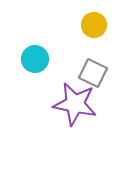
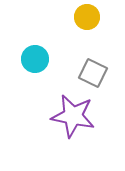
yellow circle: moved 7 px left, 8 px up
purple star: moved 2 px left, 12 px down
